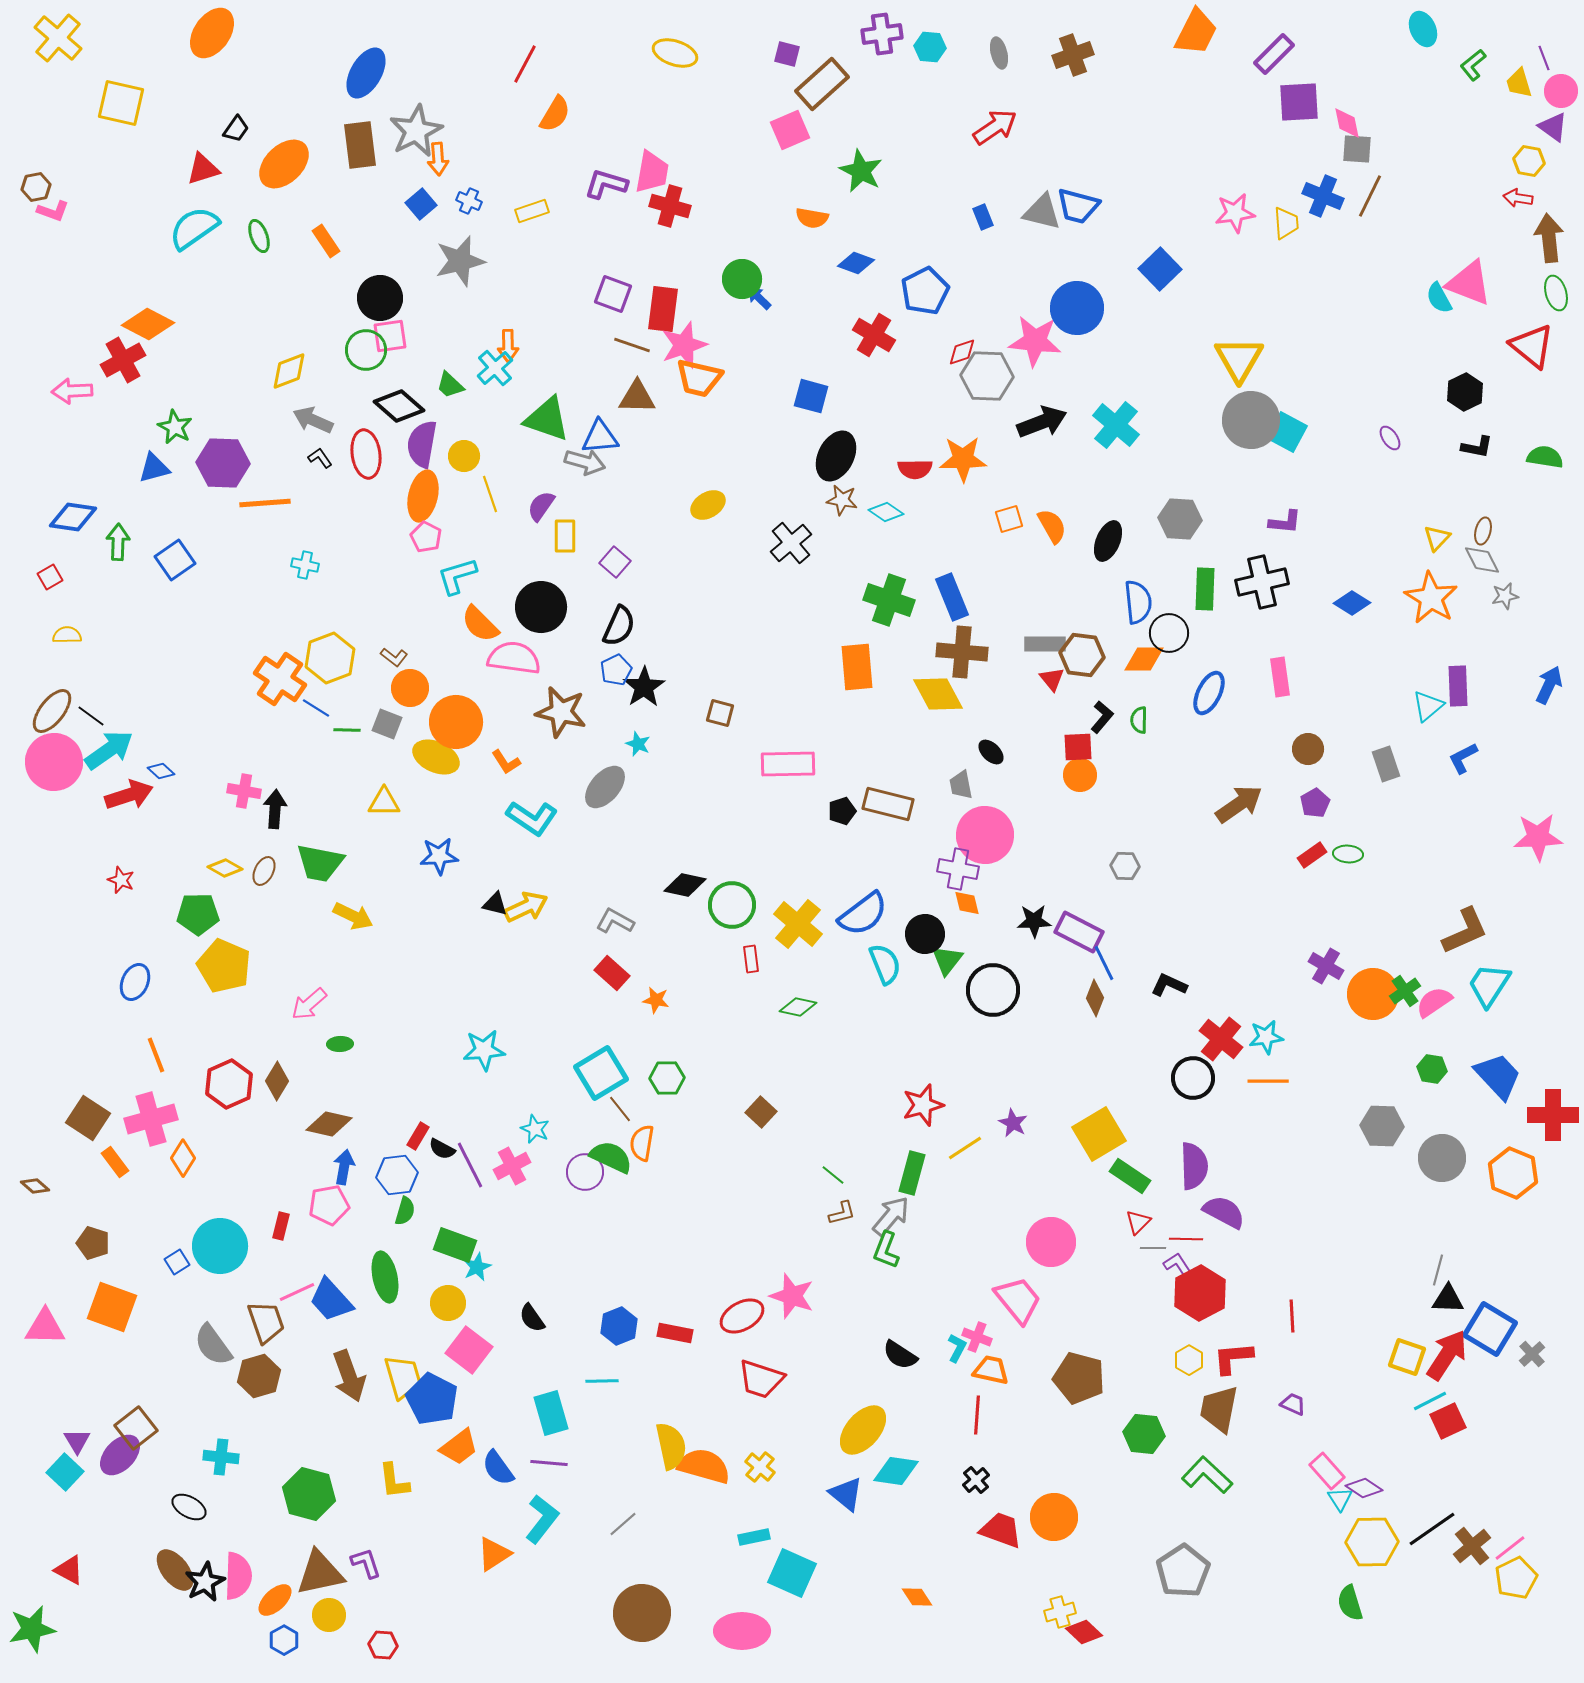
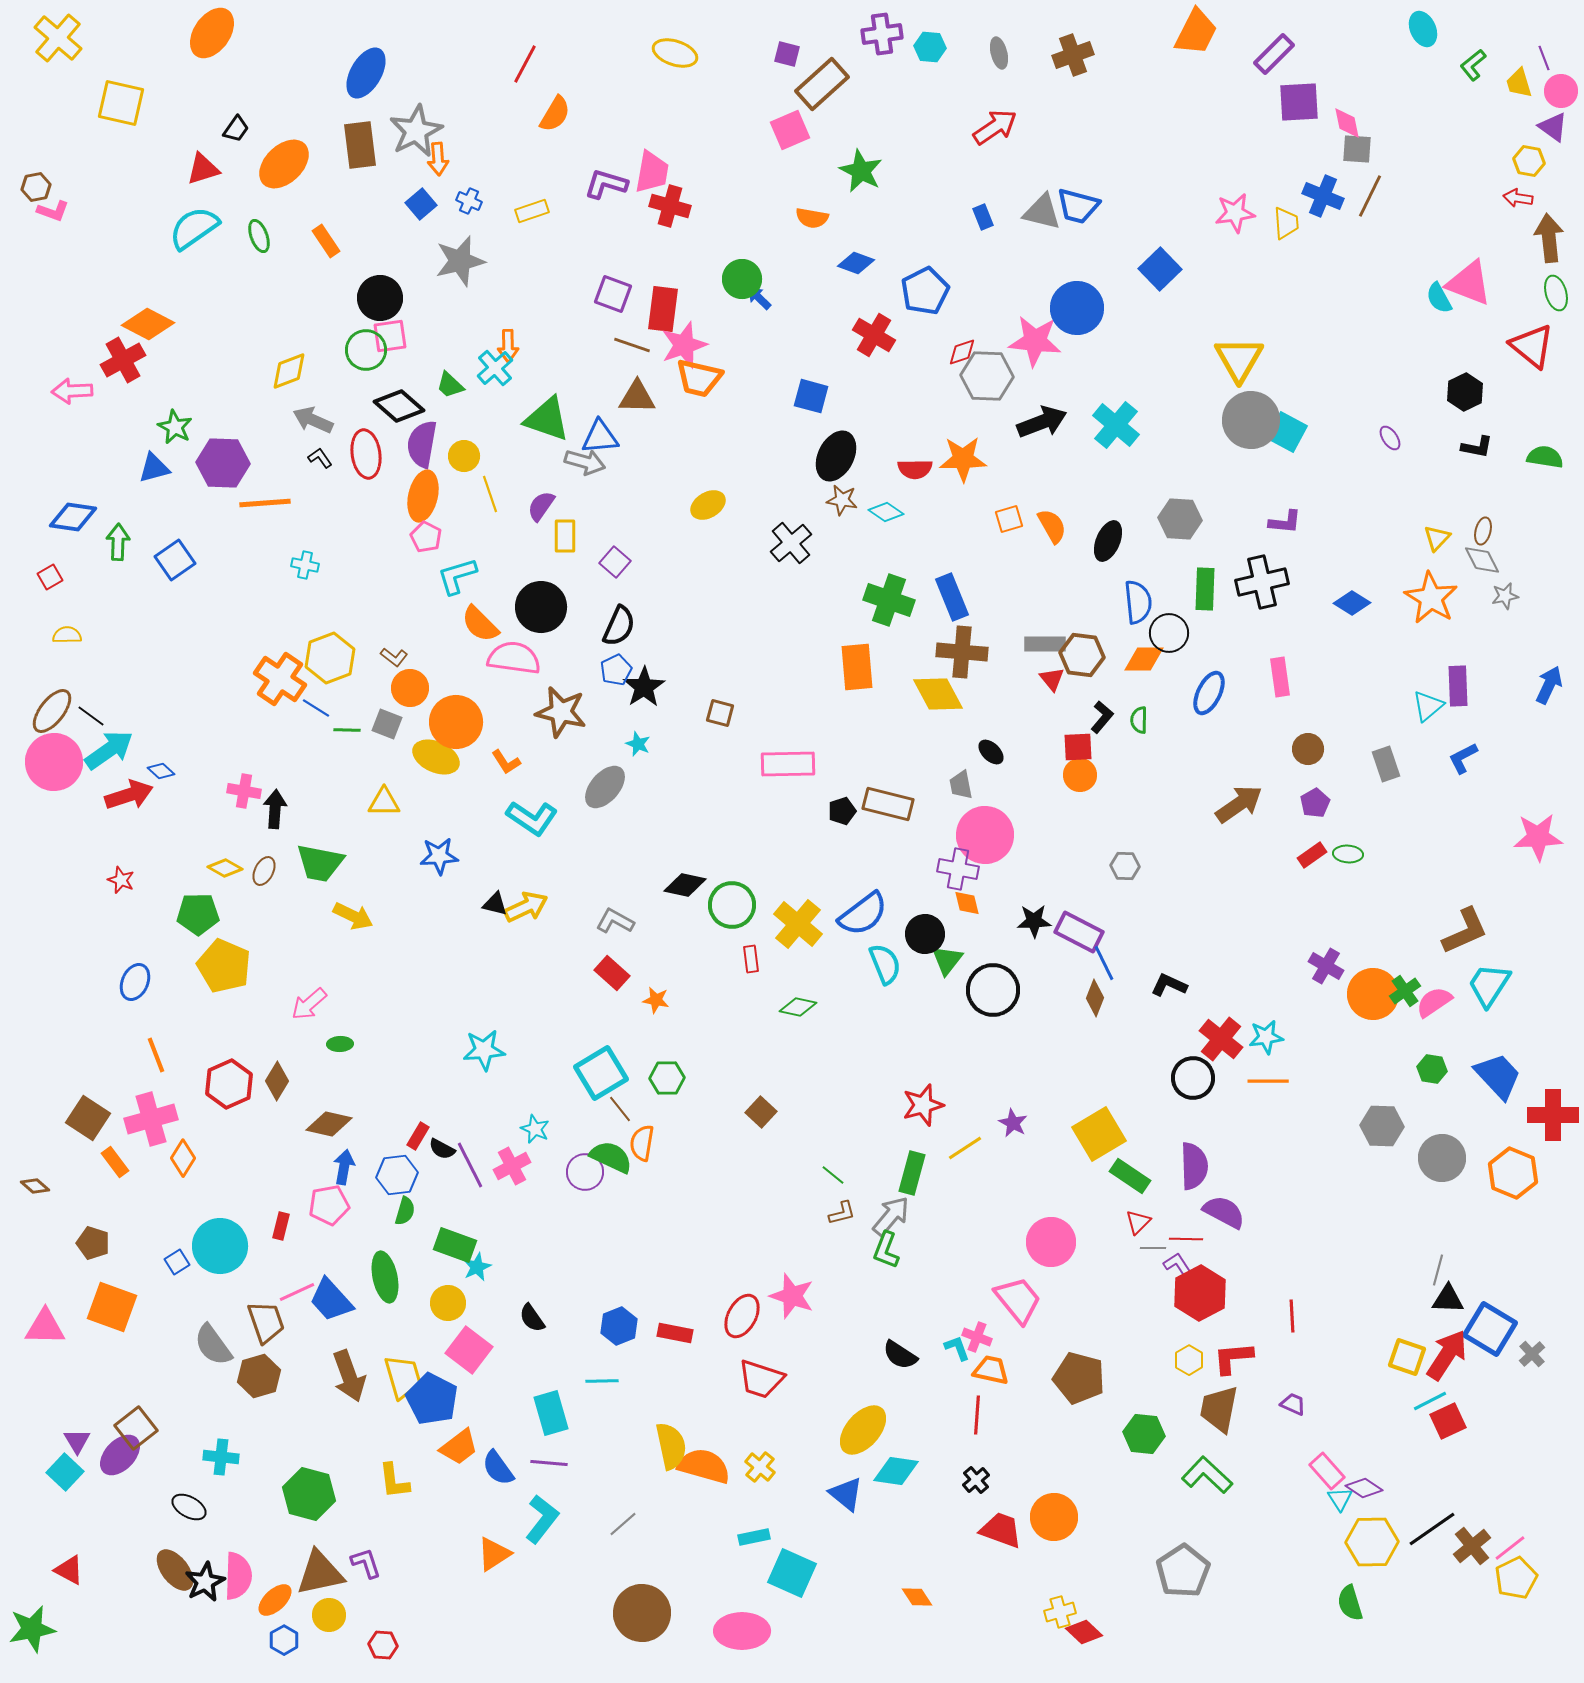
red ellipse at (742, 1316): rotated 33 degrees counterclockwise
cyan L-shape at (957, 1348): rotated 48 degrees counterclockwise
